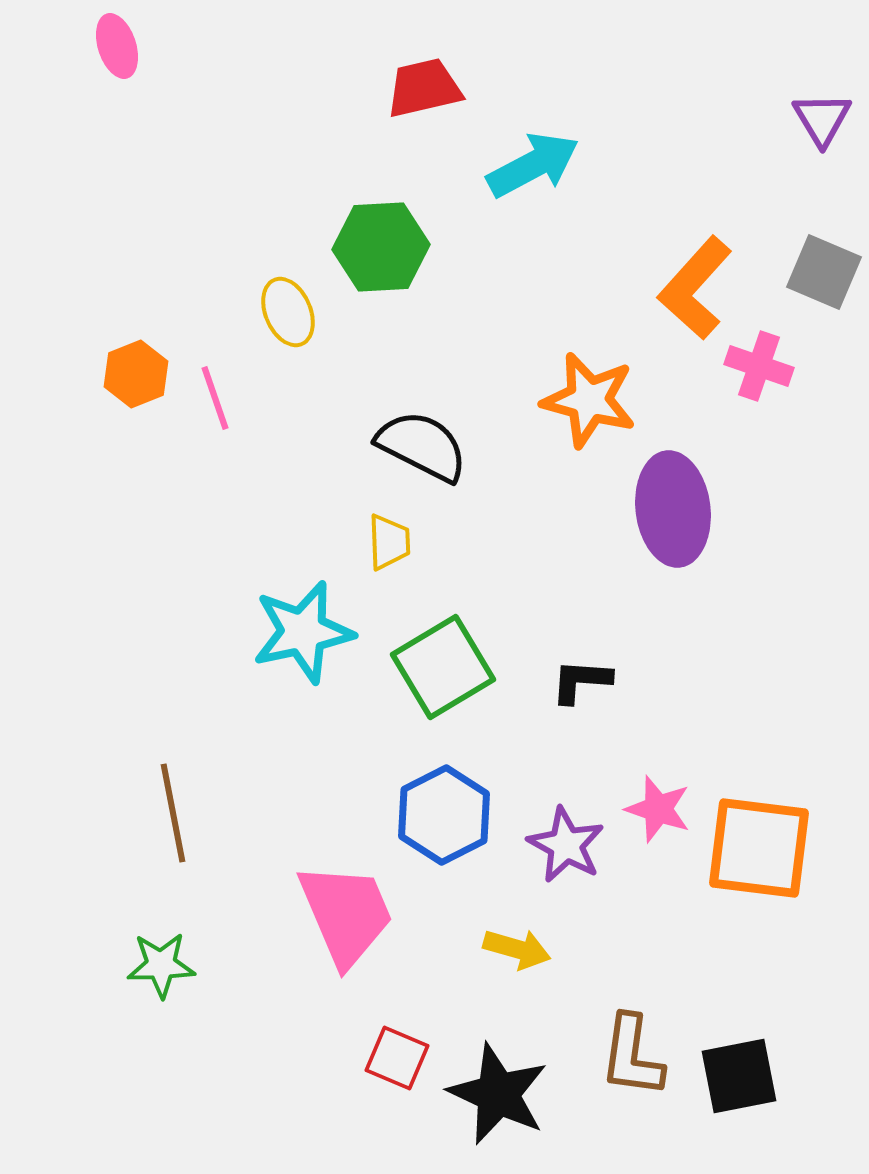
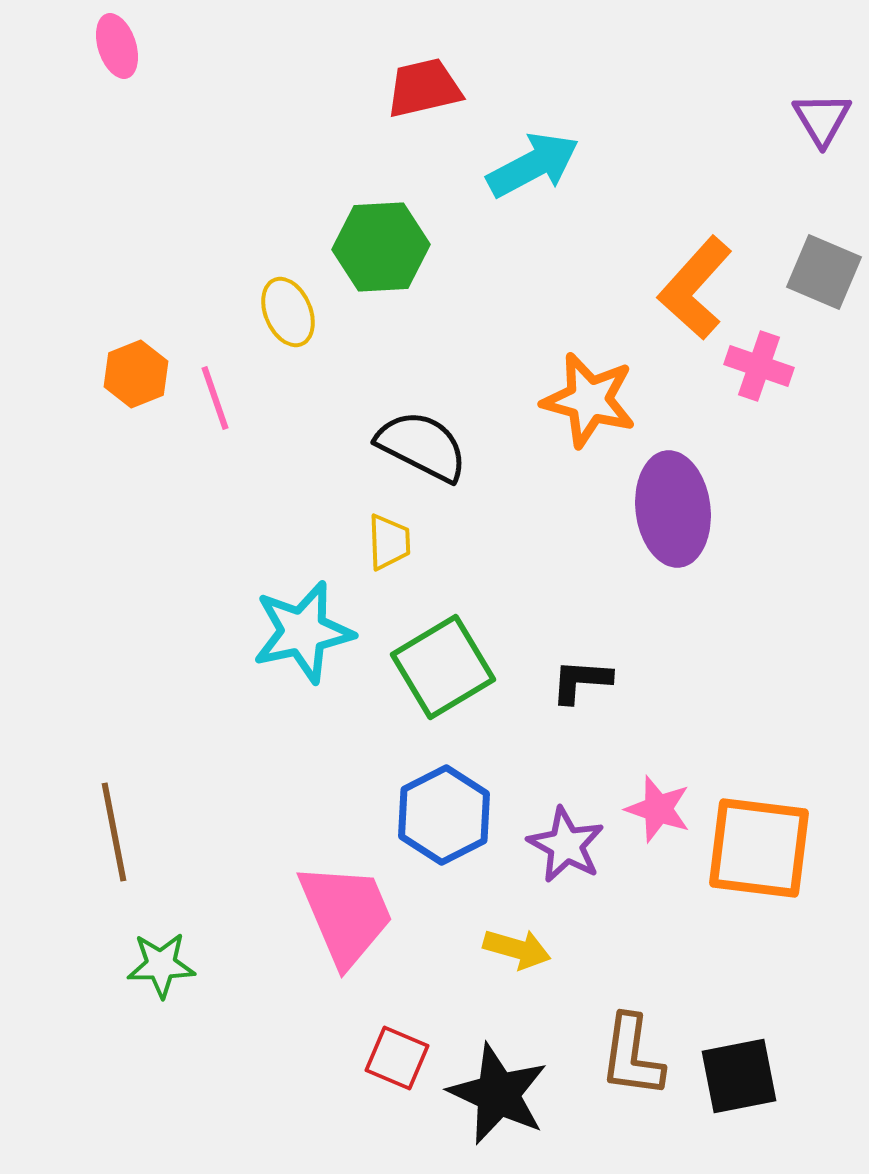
brown line: moved 59 px left, 19 px down
